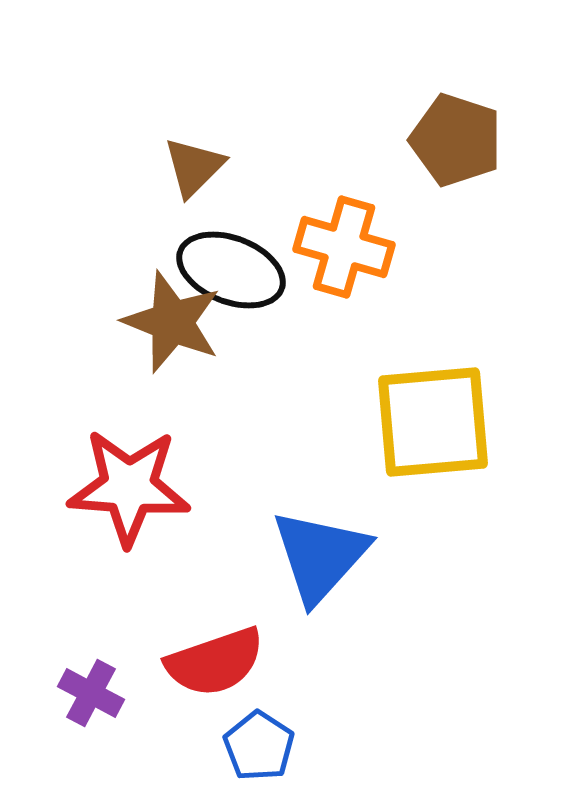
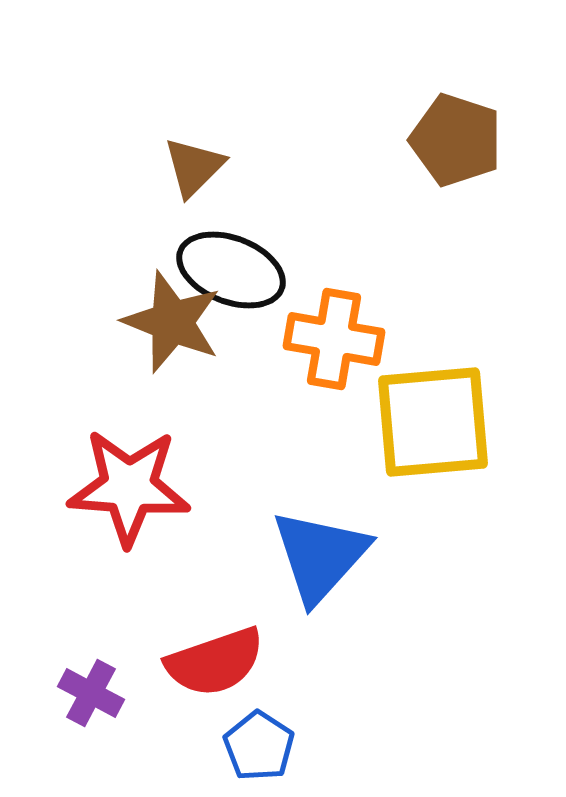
orange cross: moved 10 px left, 92 px down; rotated 6 degrees counterclockwise
